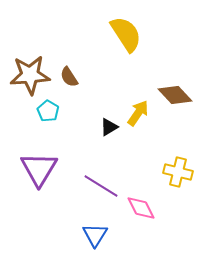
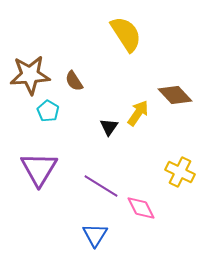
brown semicircle: moved 5 px right, 4 px down
black triangle: rotated 24 degrees counterclockwise
yellow cross: moved 2 px right; rotated 12 degrees clockwise
